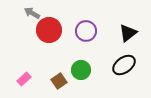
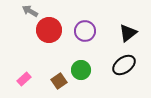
gray arrow: moved 2 px left, 2 px up
purple circle: moved 1 px left
